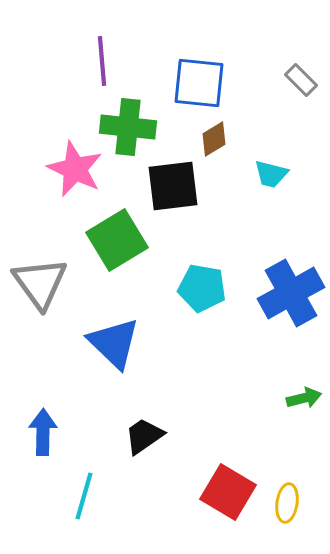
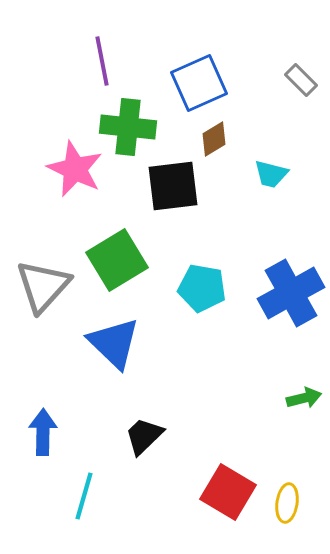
purple line: rotated 6 degrees counterclockwise
blue square: rotated 30 degrees counterclockwise
green square: moved 20 px down
gray triangle: moved 3 px right, 3 px down; rotated 18 degrees clockwise
black trapezoid: rotated 9 degrees counterclockwise
